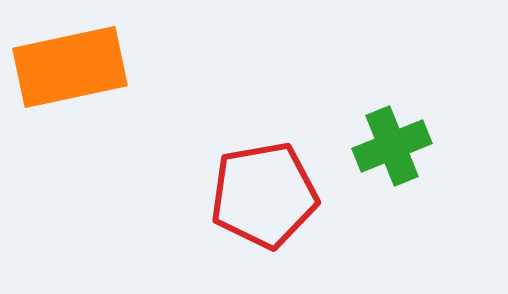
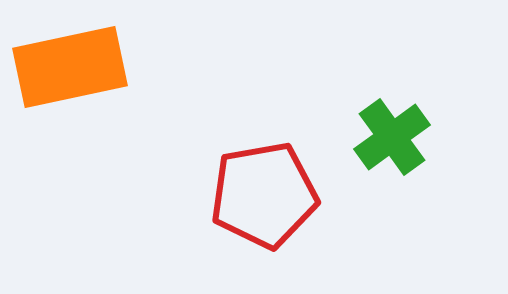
green cross: moved 9 px up; rotated 14 degrees counterclockwise
